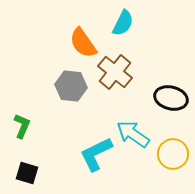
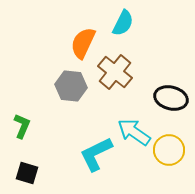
orange semicircle: rotated 60 degrees clockwise
cyan arrow: moved 1 px right, 2 px up
yellow circle: moved 4 px left, 4 px up
